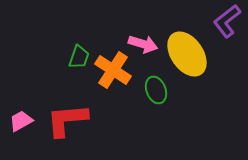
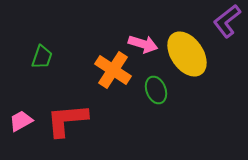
green trapezoid: moved 37 px left
